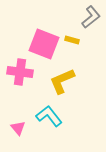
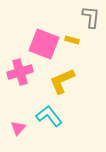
gray L-shape: rotated 45 degrees counterclockwise
pink cross: rotated 25 degrees counterclockwise
pink triangle: rotated 21 degrees clockwise
